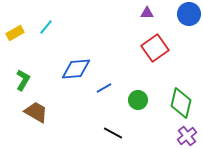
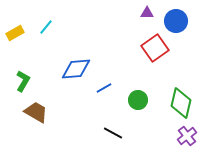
blue circle: moved 13 px left, 7 px down
green L-shape: moved 1 px down
